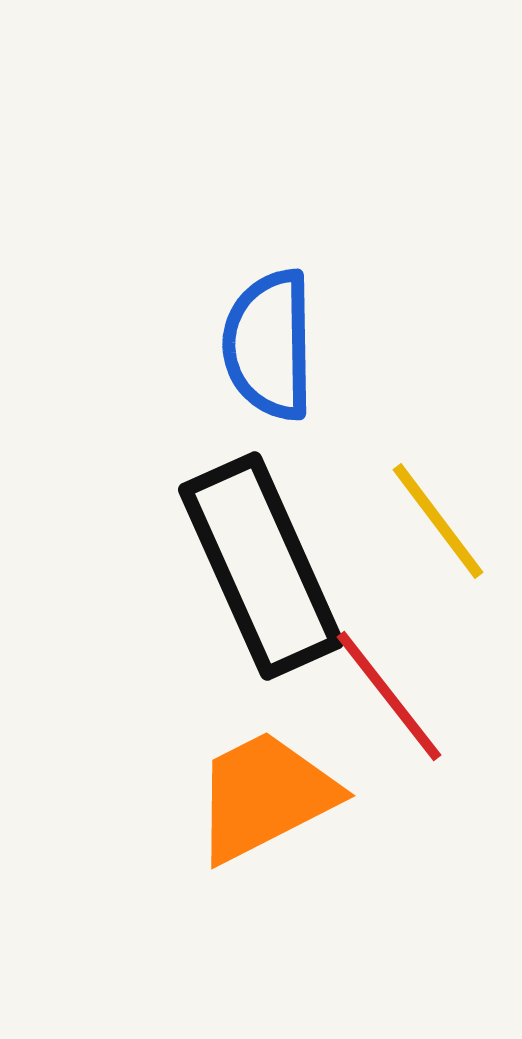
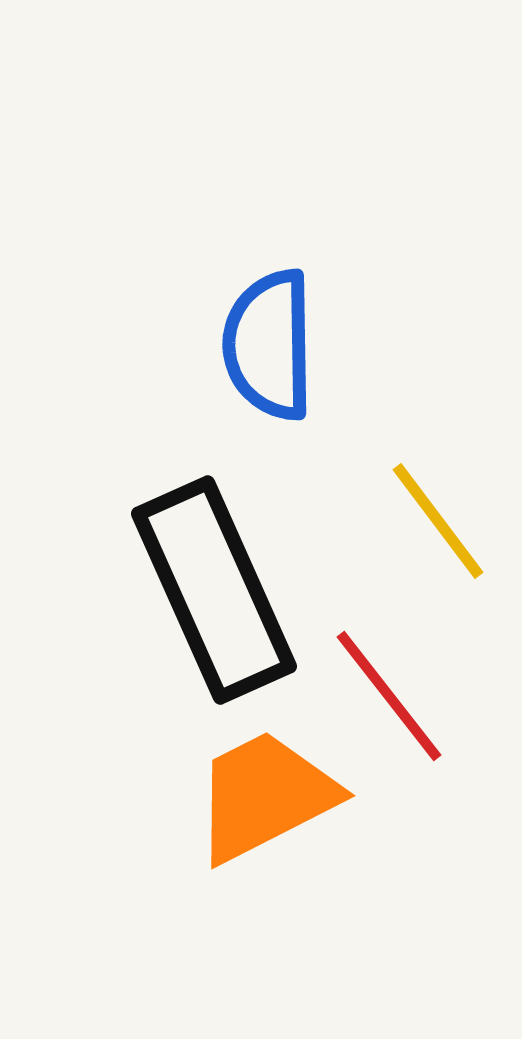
black rectangle: moved 47 px left, 24 px down
